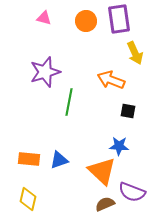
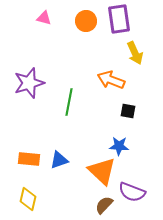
purple star: moved 16 px left, 11 px down
brown semicircle: moved 1 px left, 1 px down; rotated 24 degrees counterclockwise
